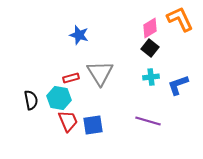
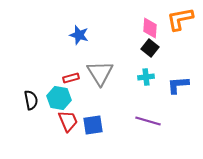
orange L-shape: rotated 76 degrees counterclockwise
pink diamond: rotated 55 degrees counterclockwise
cyan cross: moved 5 px left
blue L-shape: rotated 15 degrees clockwise
